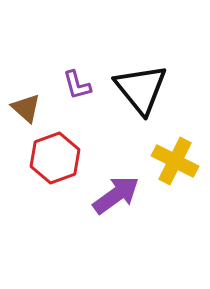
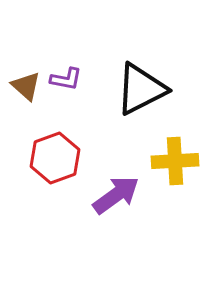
purple L-shape: moved 11 px left, 6 px up; rotated 64 degrees counterclockwise
black triangle: rotated 42 degrees clockwise
brown triangle: moved 22 px up
yellow cross: rotated 30 degrees counterclockwise
